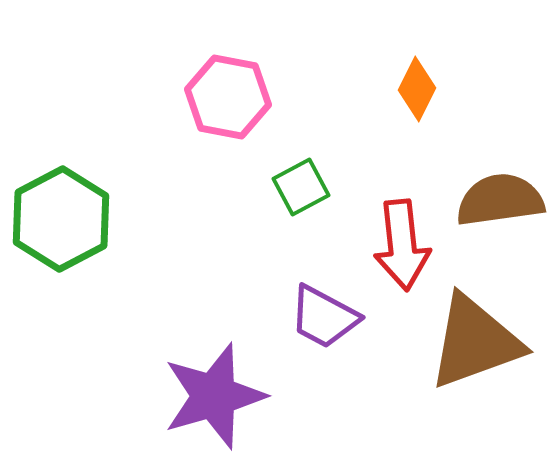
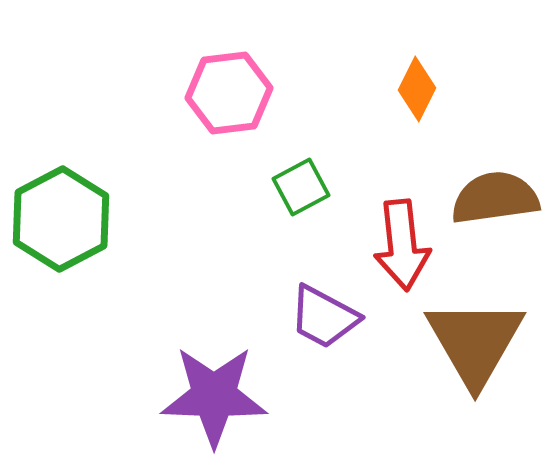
pink hexagon: moved 1 px right, 4 px up; rotated 18 degrees counterclockwise
brown semicircle: moved 5 px left, 2 px up
brown triangle: rotated 40 degrees counterclockwise
purple star: rotated 18 degrees clockwise
